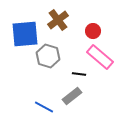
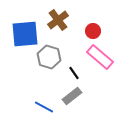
gray hexagon: moved 1 px right, 1 px down
black line: moved 5 px left, 1 px up; rotated 48 degrees clockwise
